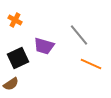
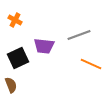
gray line: rotated 70 degrees counterclockwise
purple trapezoid: rotated 10 degrees counterclockwise
brown semicircle: moved 1 px down; rotated 77 degrees counterclockwise
